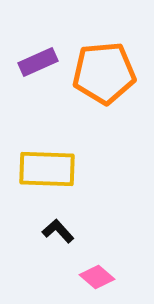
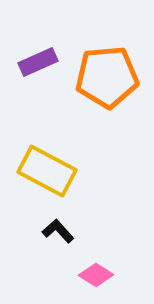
orange pentagon: moved 3 px right, 4 px down
yellow rectangle: moved 2 px down; rotated 26 degrees clockwise
pink diamond: moved 1 px left, 2 px up; rotated 8 degrees counterclockwise
